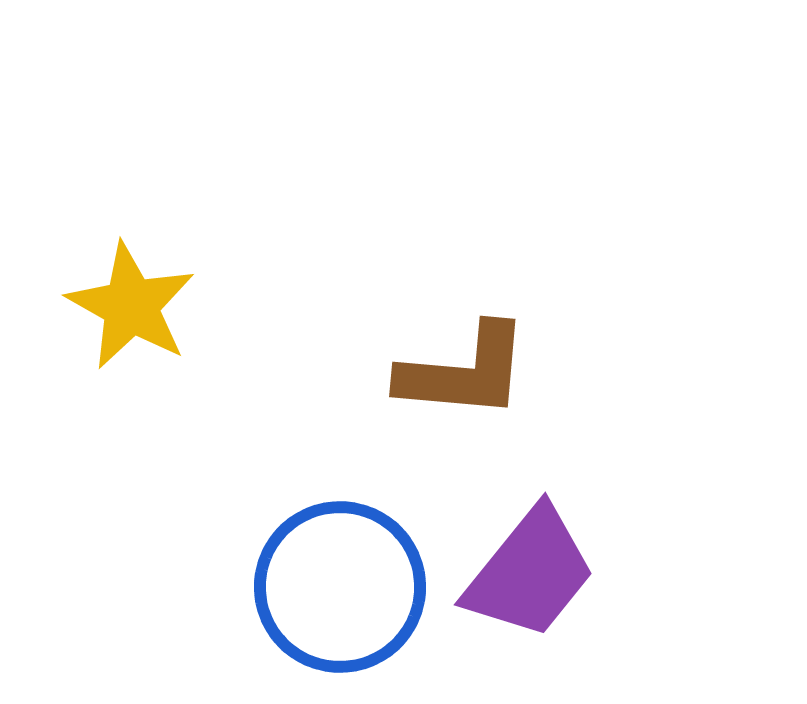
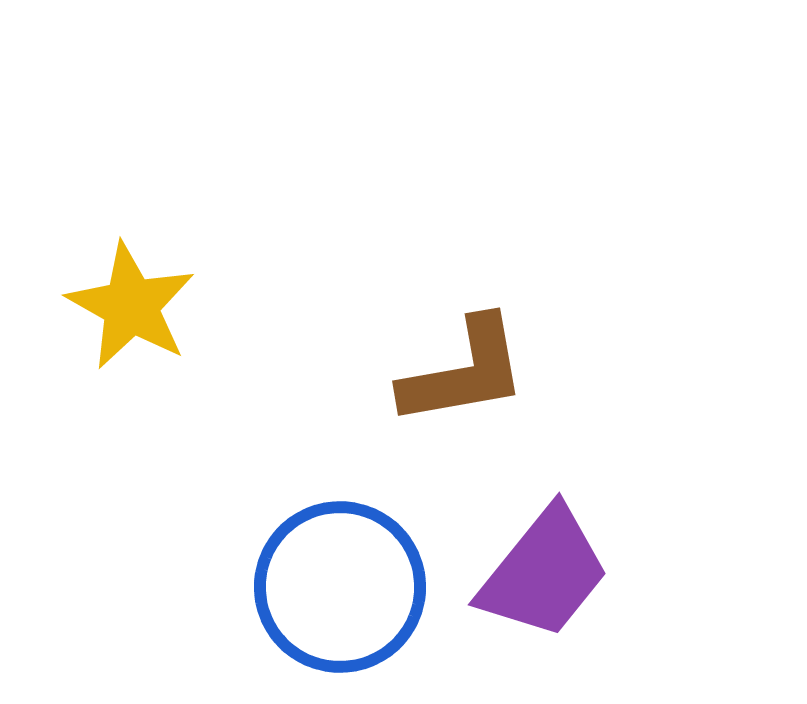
brown L-shape: rotated 15 degrees counterclockwise
purple trapezoid: moved 14 px right
